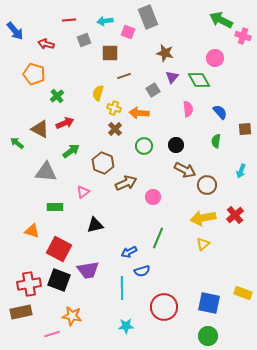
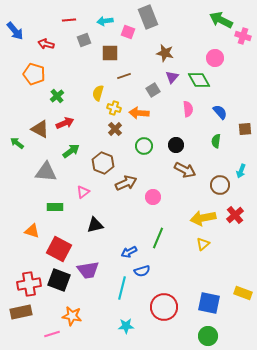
brown circle at (207, 185): moved 13 px right
cyan line at (122, 288): rotated 15 degrees clockwise
